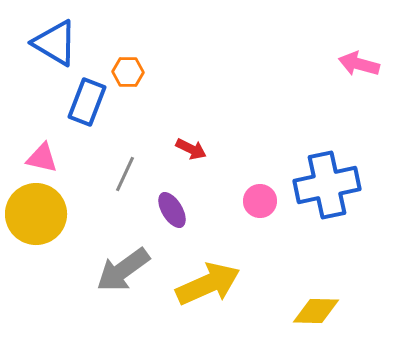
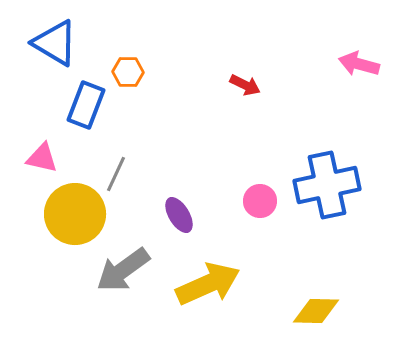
blue rectangle: moved 1 px left, 3 px down
red arrow: moved 54 px right, 64 px up
gray line: moved 9 px left
purple ellipse: moved 7 px right, 5 px down
yellow circle: moved 39 px right
